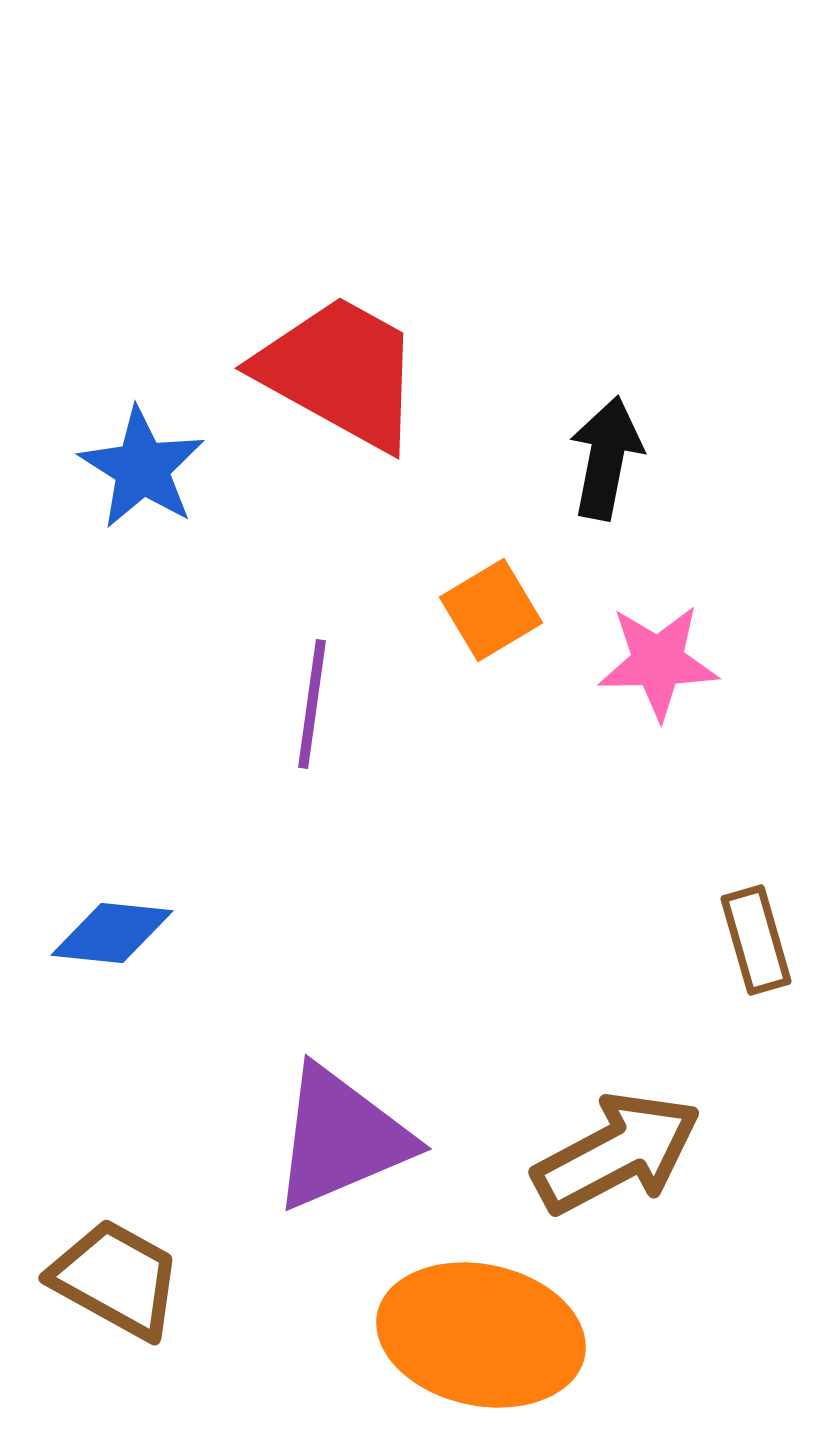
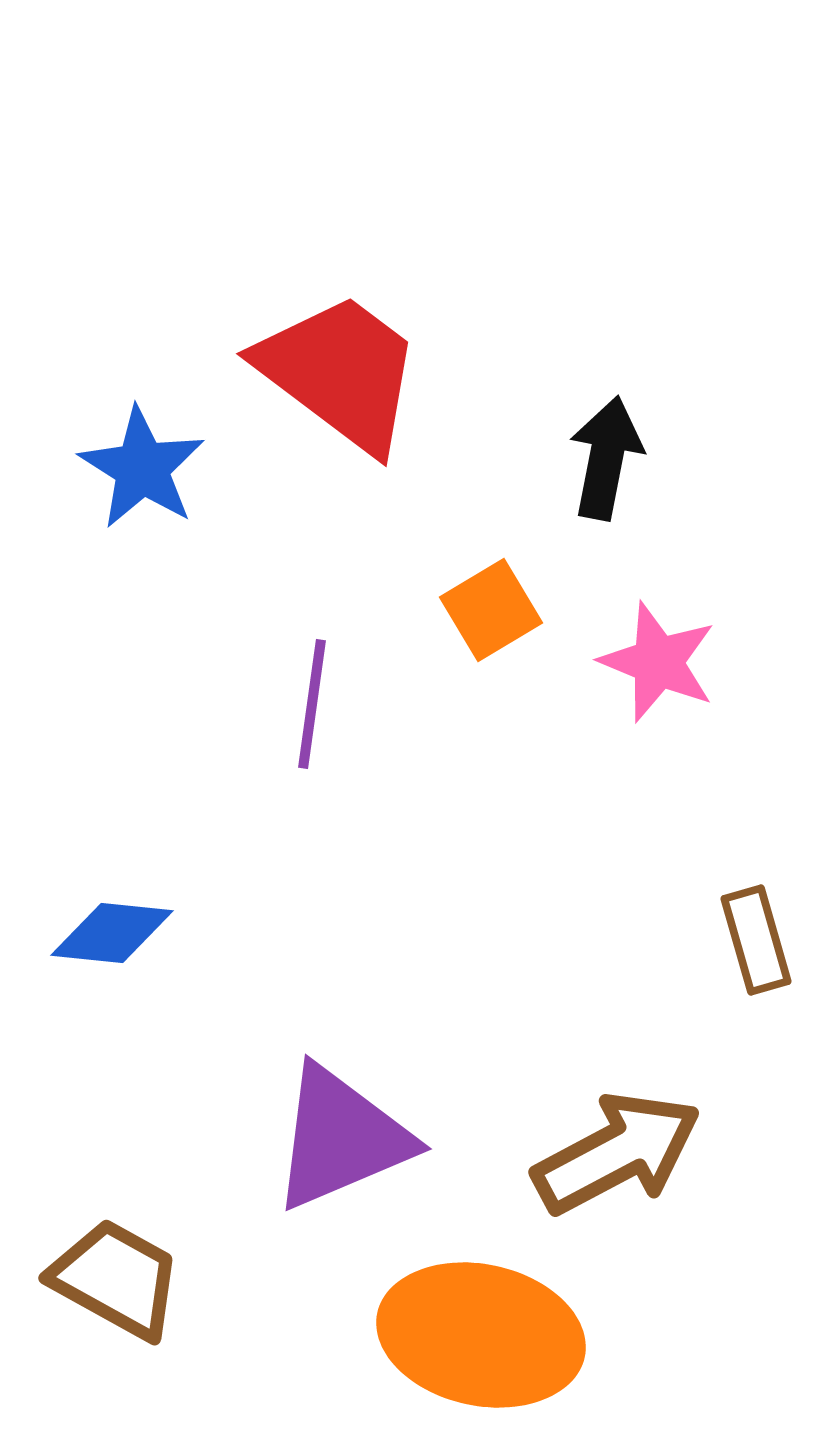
red trapezoid: rotated 8 degrees clockwise
pink star: rotated 23 degrees clockwise
